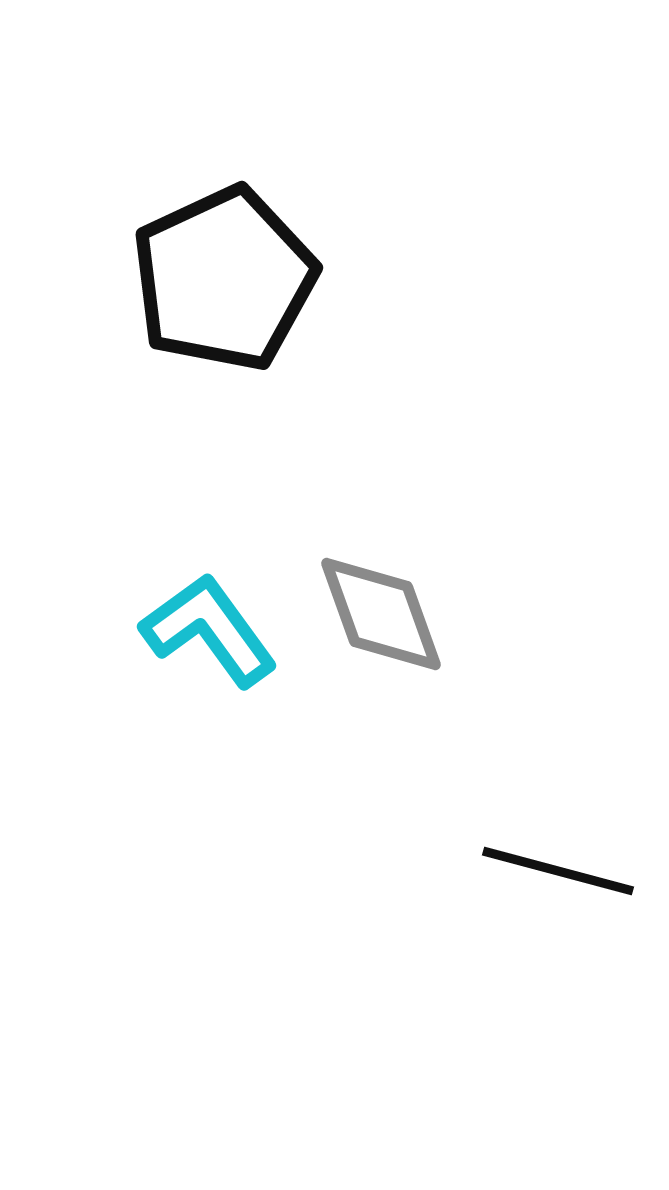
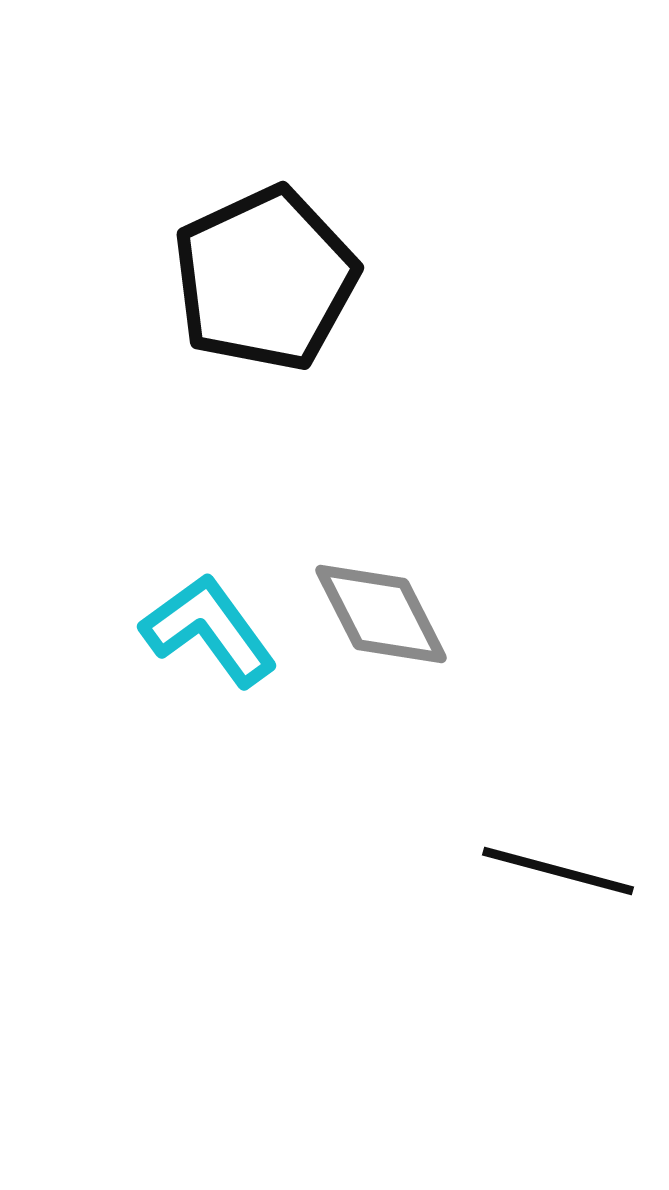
black pentagon: moved 41 px right
gray diamond: rotated 7 degrees counterclockwise
